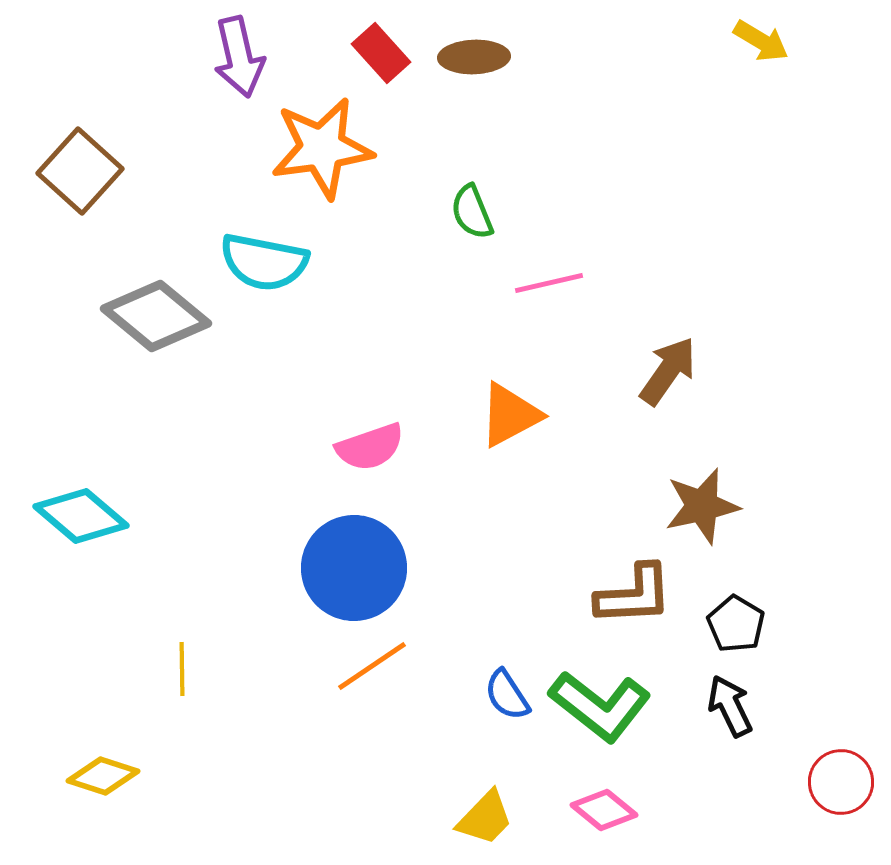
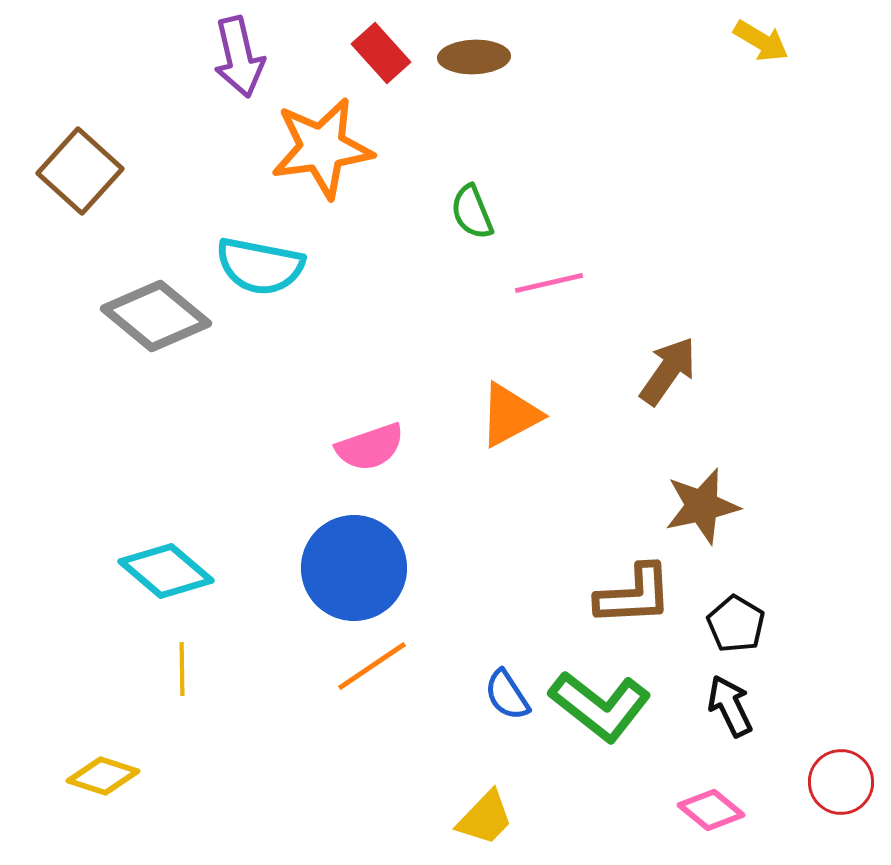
cyan semicircle: moved 4 px left, 4 px down
cyan diamond: moved 85 px right, 55 px down
pink diamond: moved 107 px right
